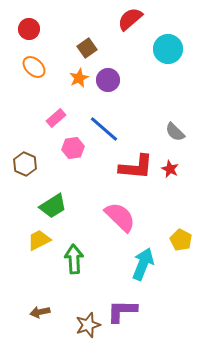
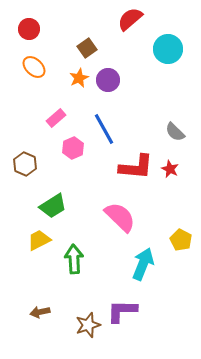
blue line: rotated 20 degrees clockwise
pink hexagon: rotated 15 degrees counterclockwise
